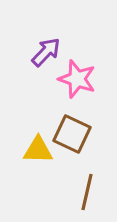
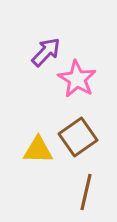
pink star: rotated 12 degrees clockwise
brown square: moved 6 px right, 3 px down; rotated 30 degrees clockwise
brown line: moved 1 px left
